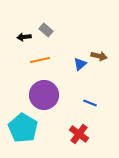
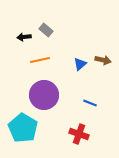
brown arrow: moved 4 px right, 4 px down
red cross: rotated 18 degrees counterclockwise
